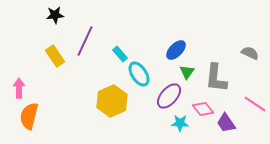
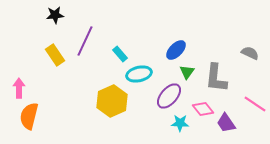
yellow rectangle: moved 1 px up
cyan ellipse: rotated 70 degrees counterclockwise
